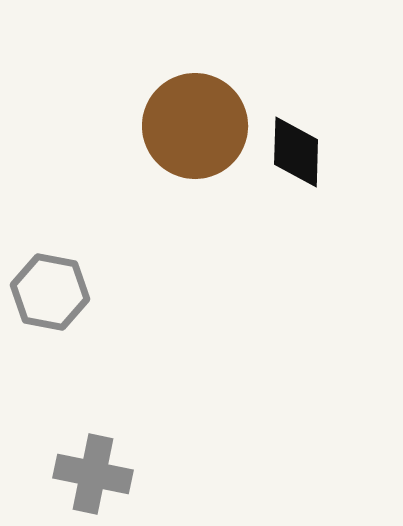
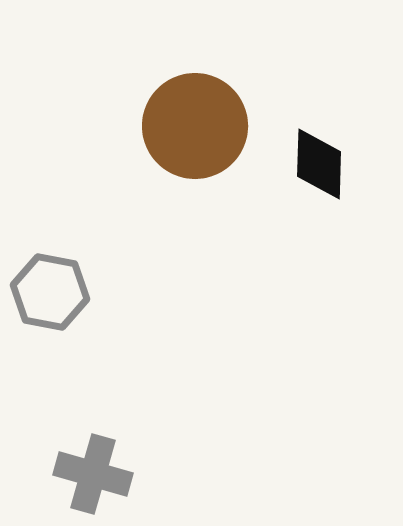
black diamond: moved 23 px right, 12 px down
gray cross: rotated 4 degrees clockwise
